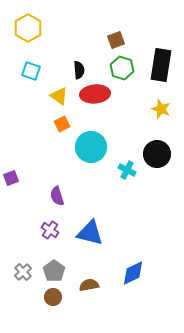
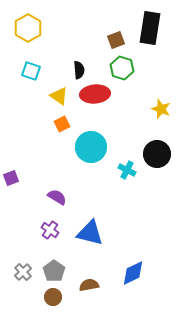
black rectangle: moved 11 px left, 37 px up
purple semicircle: moved 1 px down; rotated 138 degrees clockwise
